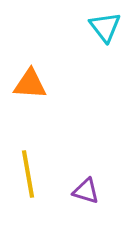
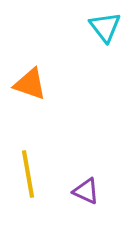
orange triangle: rotated 15 degrees clockwise
purple triangle: rotated 8 degrees clockwise
